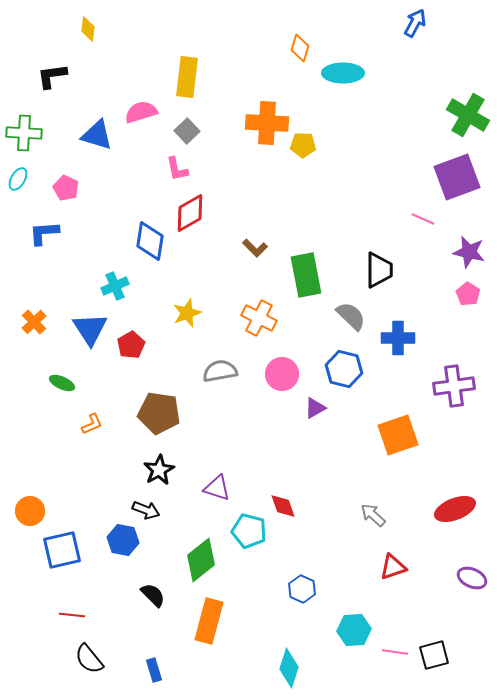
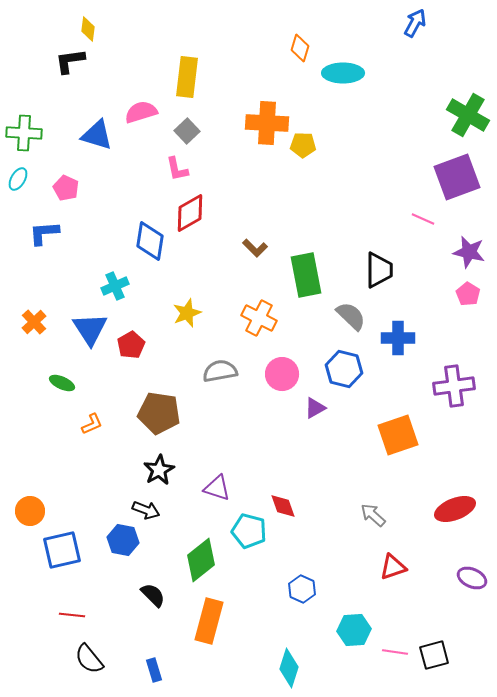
black L-shape at (52, 76): moved 18 px right, 15 px up
